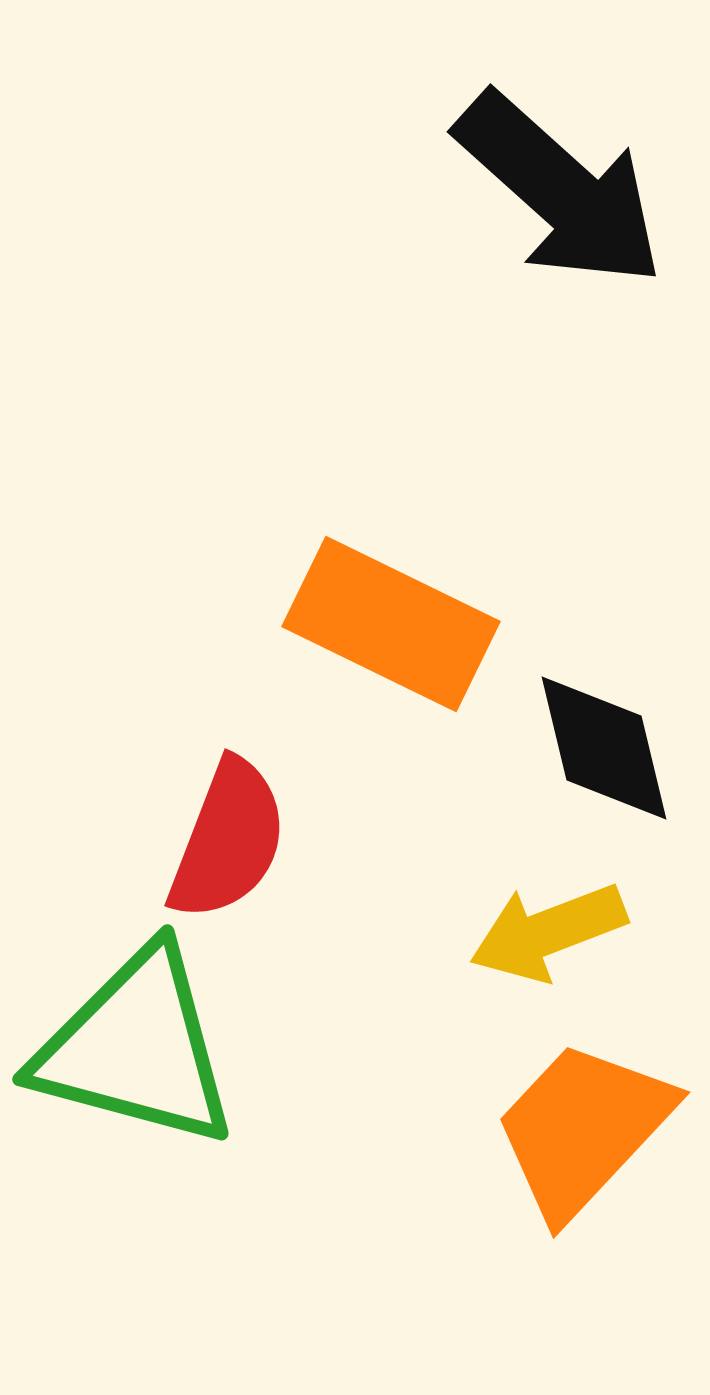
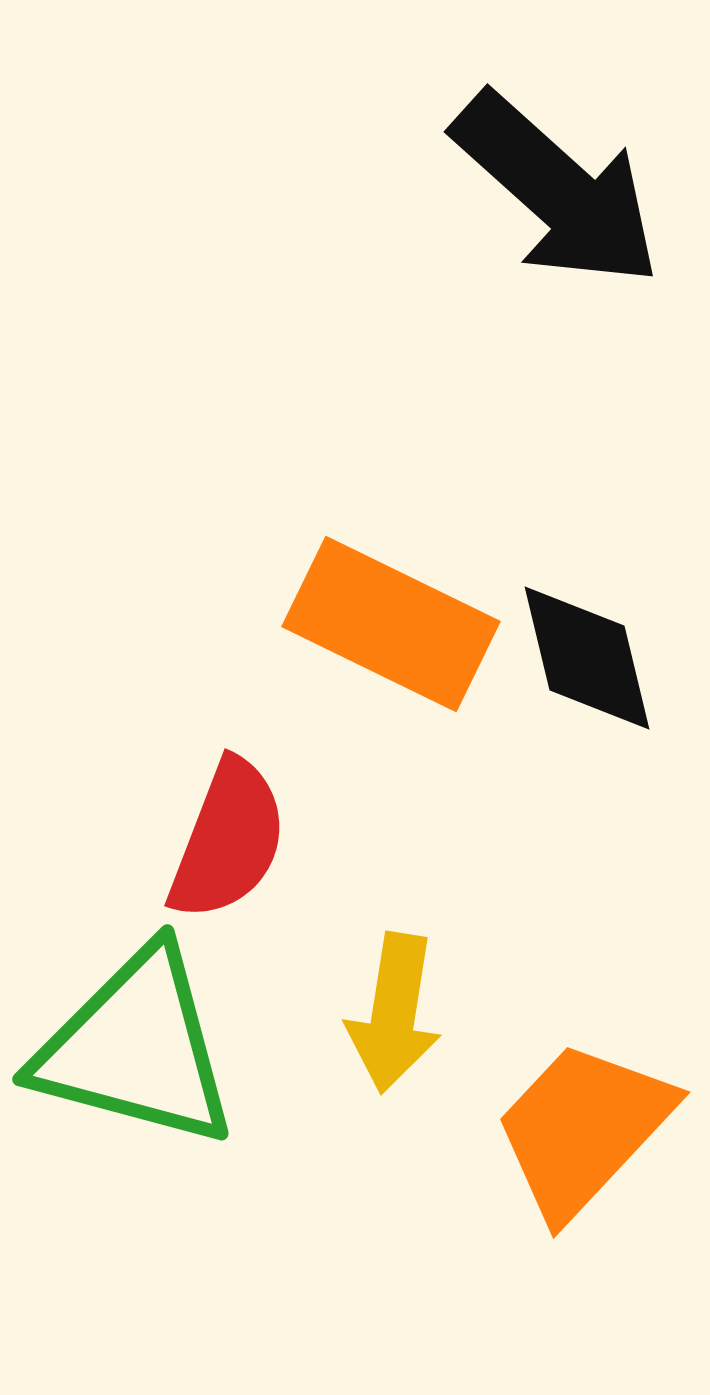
black arrow: moved 3 px left
black diamond: moved 17 px left, 90 px up
yellow arrow: moved 154 px left, 81 px down; rotated 60 degrees counterclockwise
